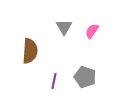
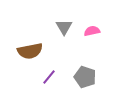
pink semicircle: rotated 42 degrees clockwise
brown semicircle: rotated 75 degrees clockwise
purple line: moved 5 px left, 4 px up; rotated 28 degrees clockwise
